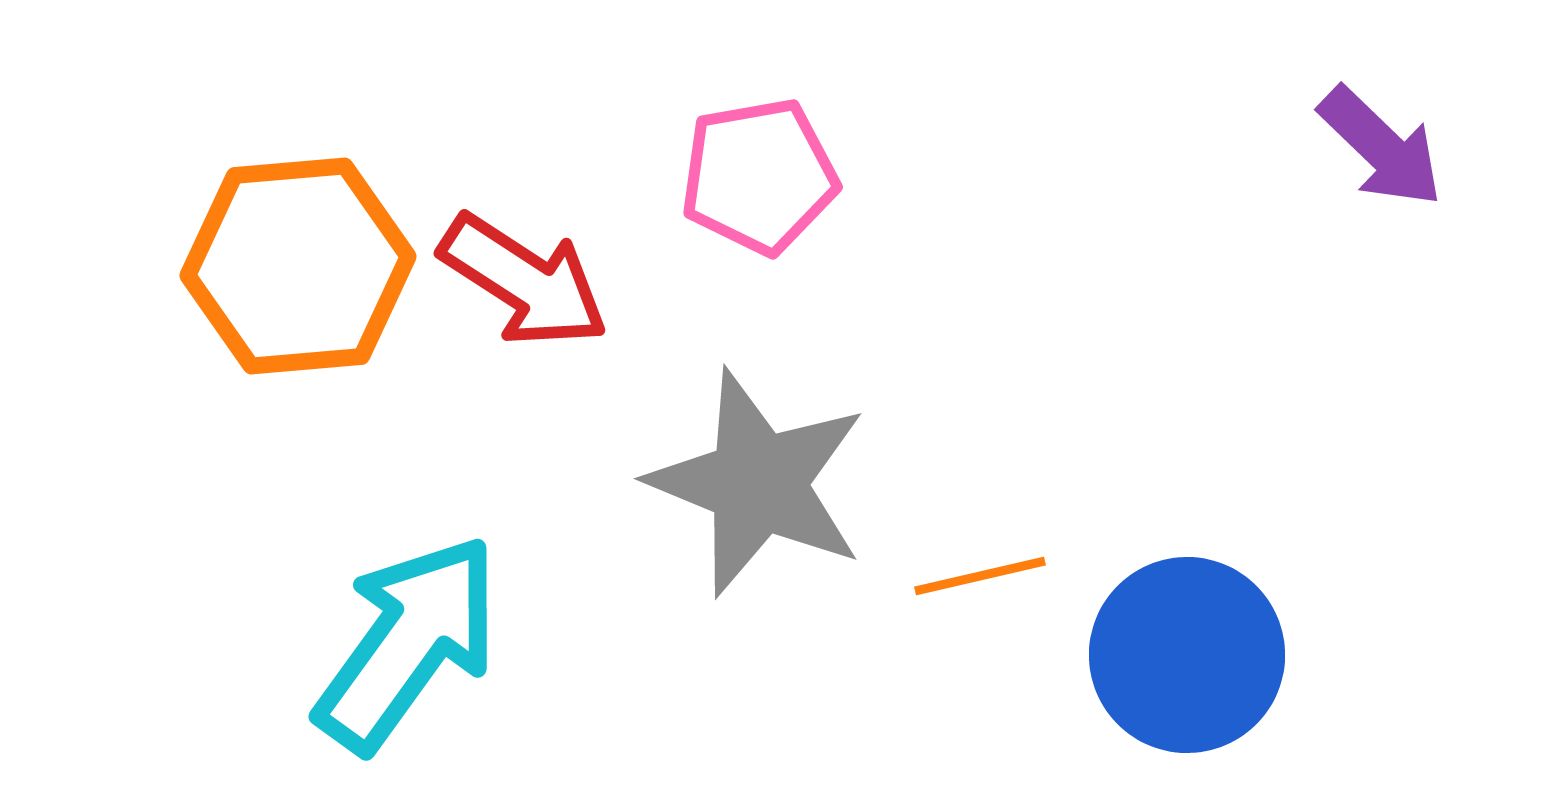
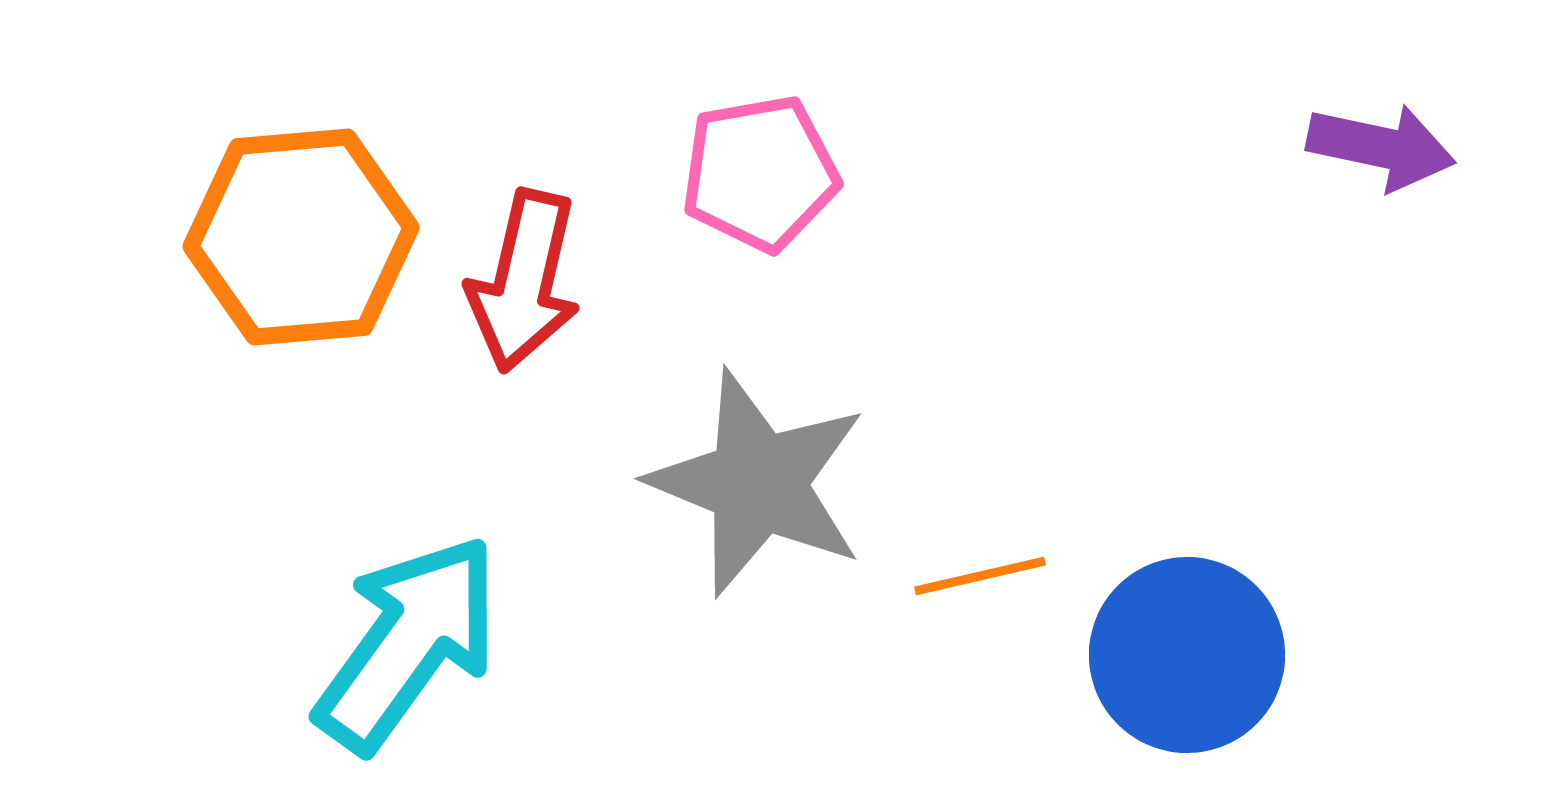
purple arrow: rotated 32 degrees counterclockwise
pink pentagon: moved 1 px right, 3 px up
orange hexagon: moved 3 px right, 29 px up
red arrow: rotated 70 degrees clockwise
